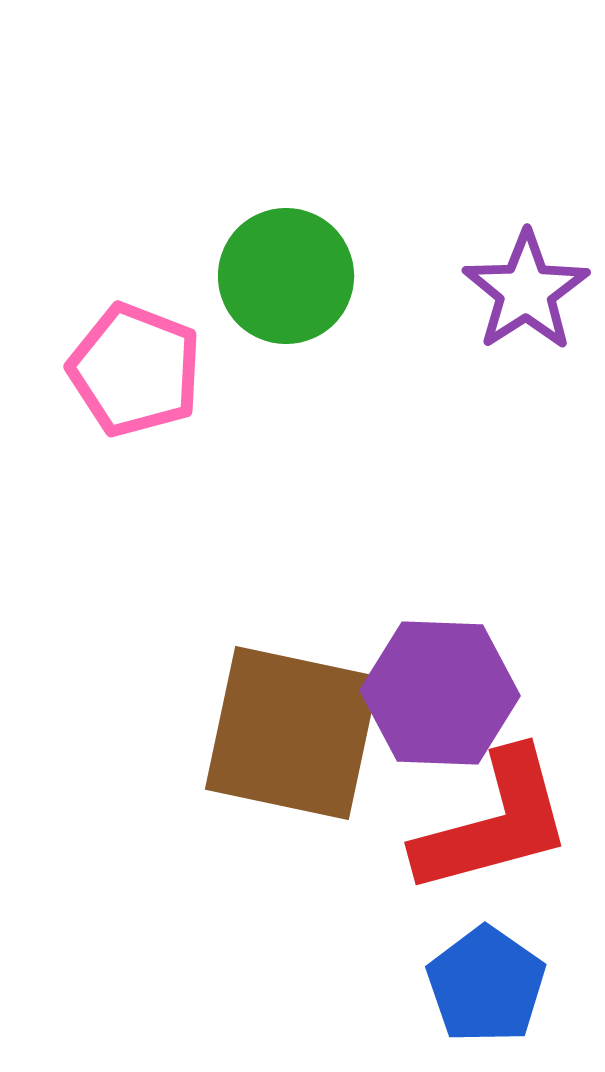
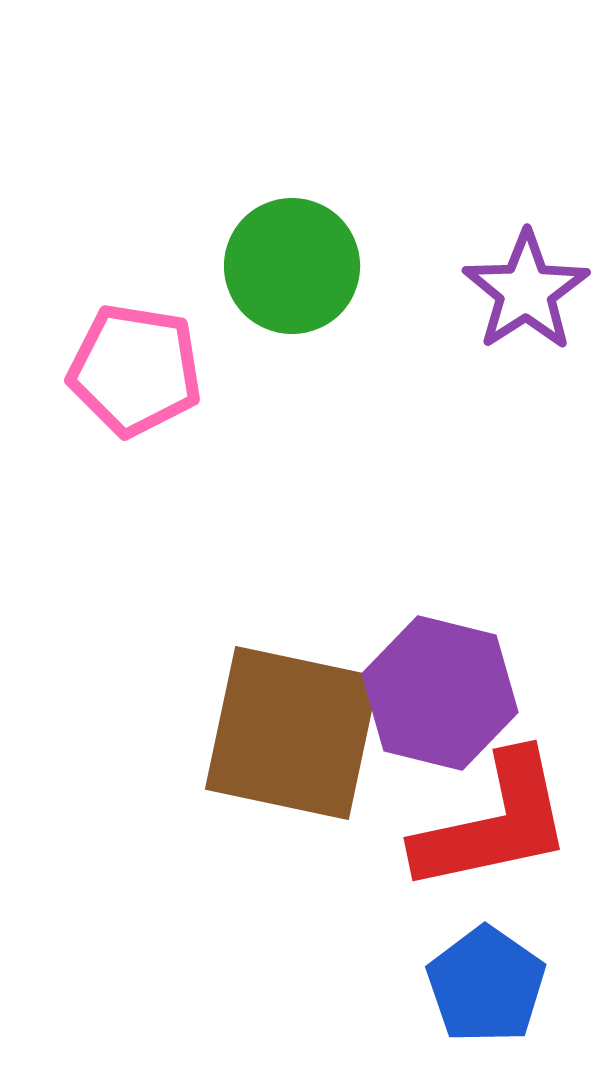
green circle: moved 6 px right, 10 px up
pink pentagon: rotated 12 degrees counterclockwise
purple hexagon: rotated 12 degrees clockwise
red L-shape: rotated 3 degrees clockwise
